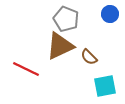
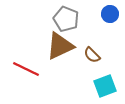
brown semicircle: moved 3 px right, 2 px up
cyan square: rotated 10 degrees counterclockwise
